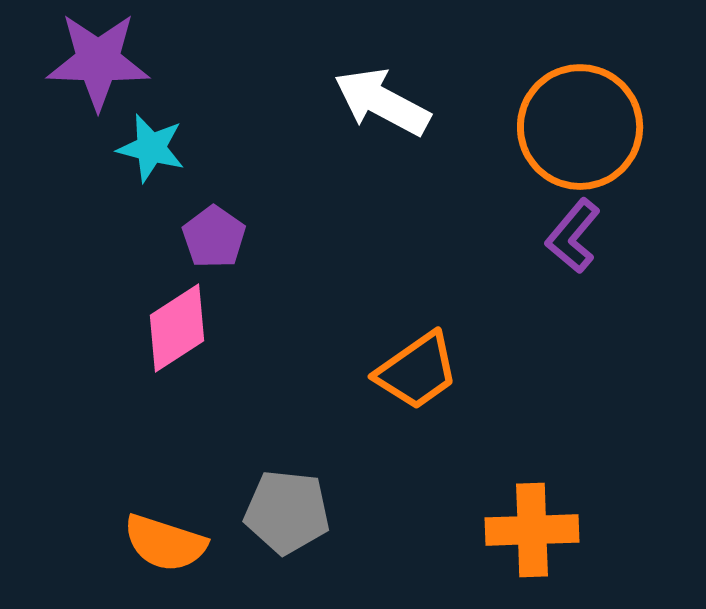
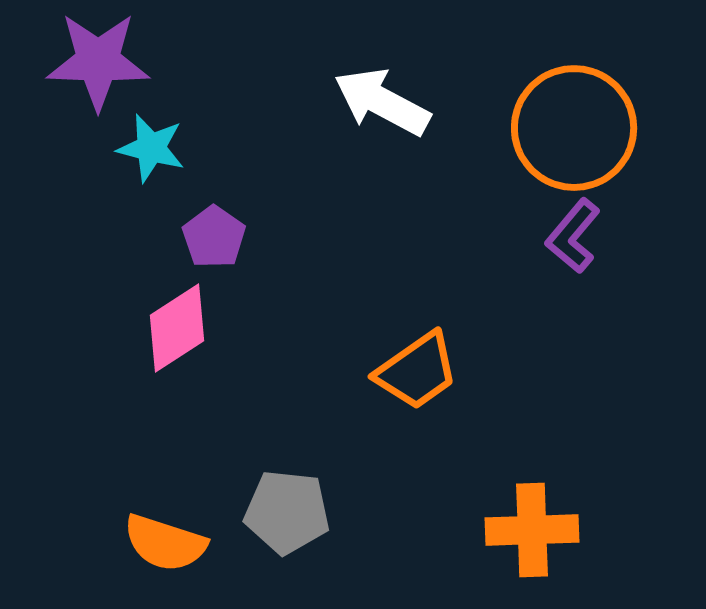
orange circle: moved 6 px left, 1 px down
